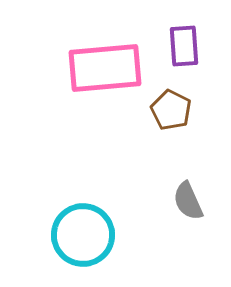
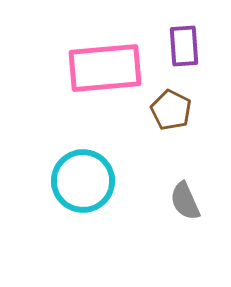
gray semicircle: moved 3 px left
cyan circle: moved 54 px up
